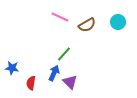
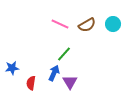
pink line: moved 7 px down
cyan circle: moved 5 px left, 2 px down
blue star: rotated 16 degrees counterclockwise
purple triangle: rotated 14 degrees clockwise
